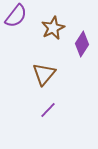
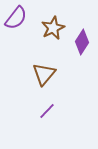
purple semicircle: moved 2 px down
purple diamond: moved 2 px up
purple line: moved 1 px left, 1 px down
